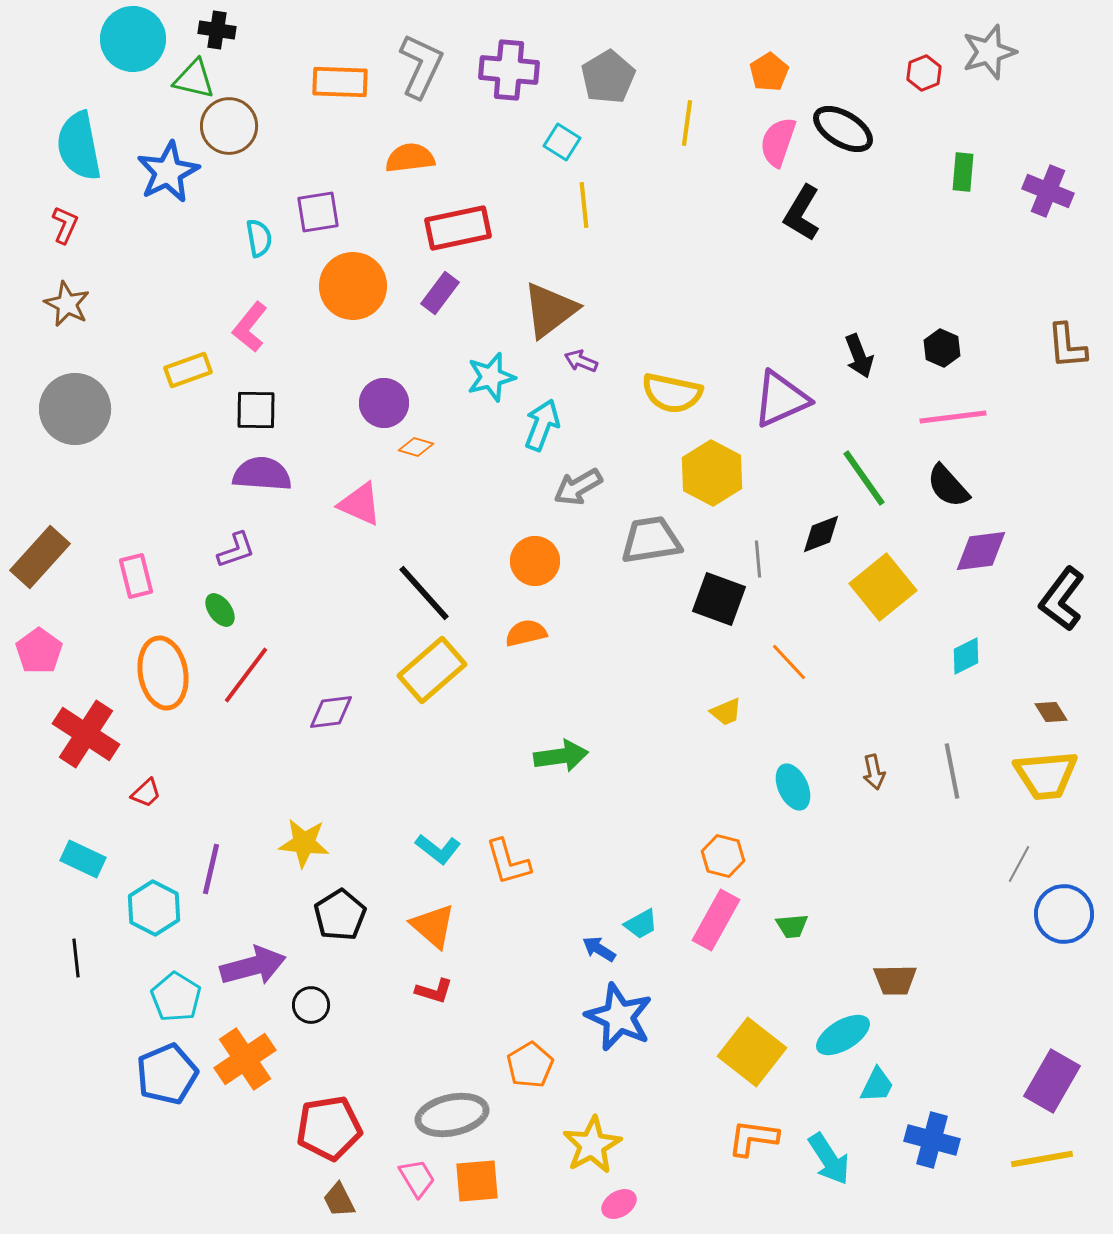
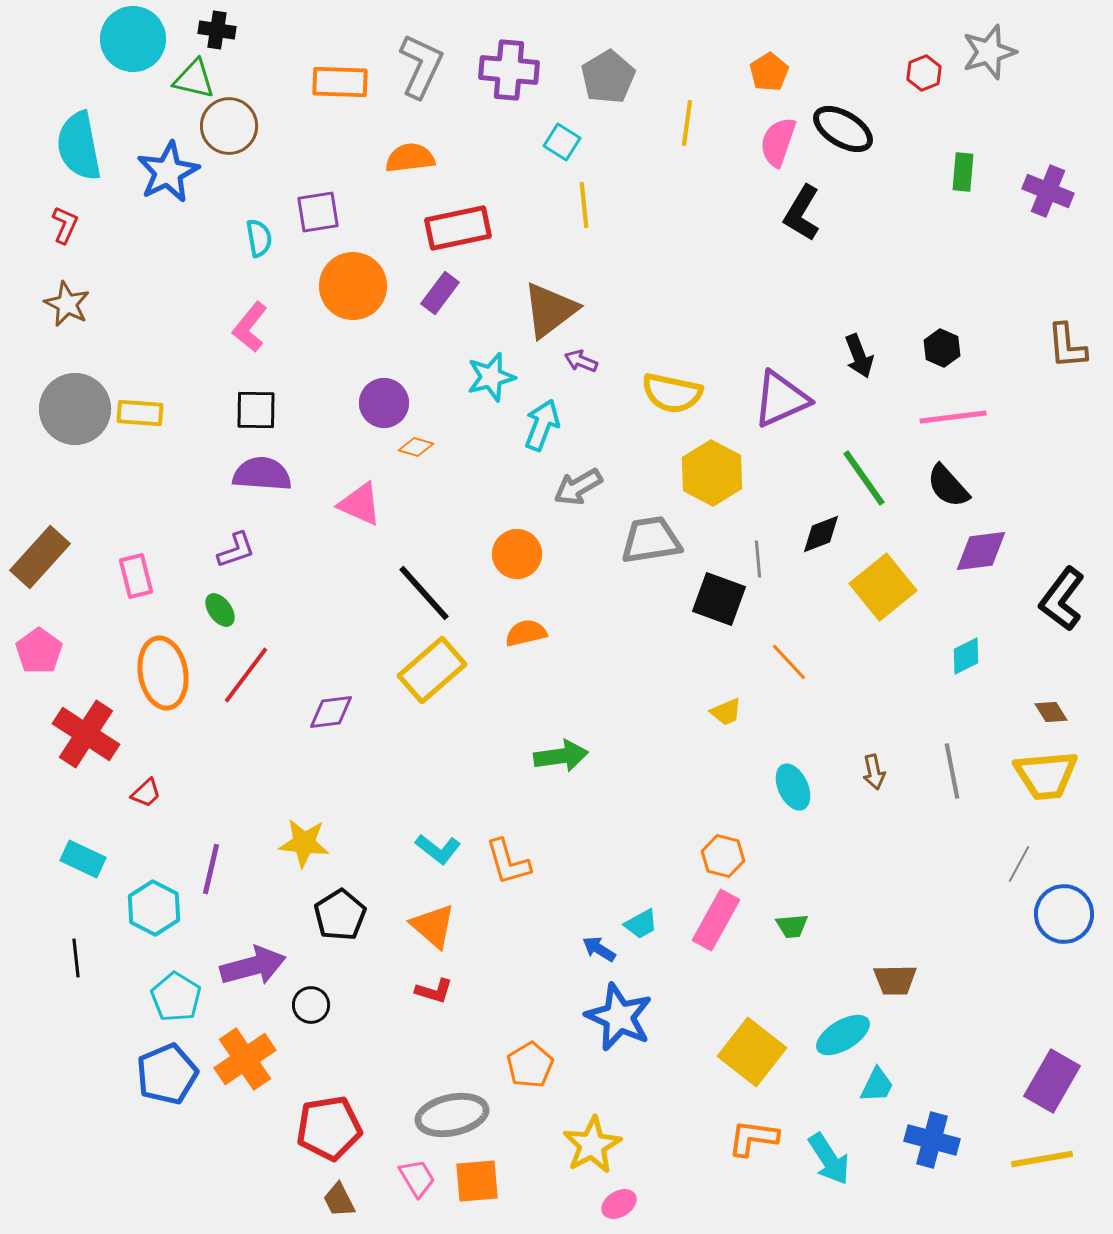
yellow rectangle at (188, 370): moved 48 px left, 43 px down; rotated 24 degrees clockwise
orange circle at (535, 561): moved 18 px left, 7 px up
